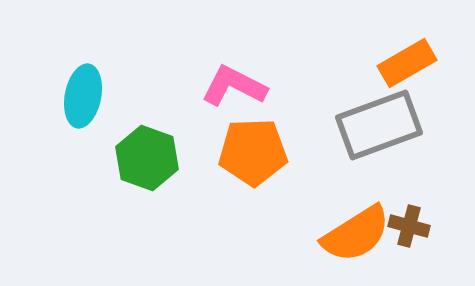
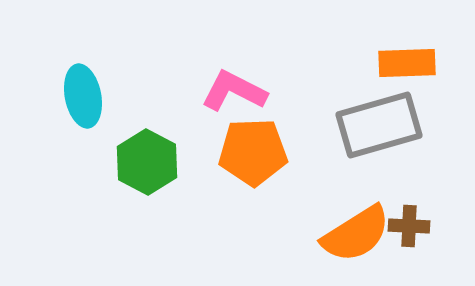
orange rectangle: rotated 28 degrees clockwise
pink L-shape: moved 5 px down
cyan ellipse: rotated 22 degrees counterclockwise
gray rectangle: rotated 4 degrees clockwise
green hexagon: moved 4 px down; rotated 8 degrees clockwise
brown cross: rotated 12 degrees counterclockwise
